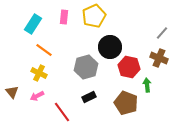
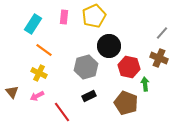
black circle: moved 1 px left, 1 px up
green arrow: moved 2 px left, 1 px up
black rectangle: moved 1 px up
